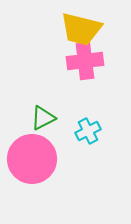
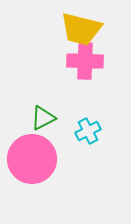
pink cross: rotated 9 degrees clockwise
